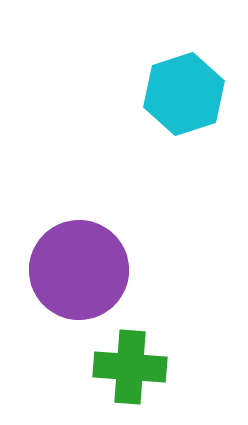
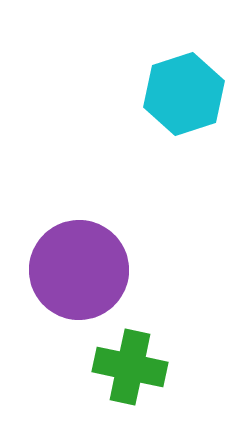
green cross: rotated 8 degrees clockwise
